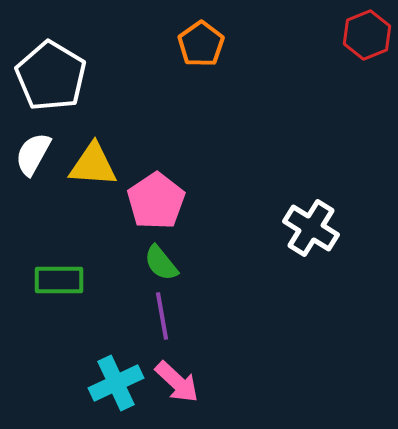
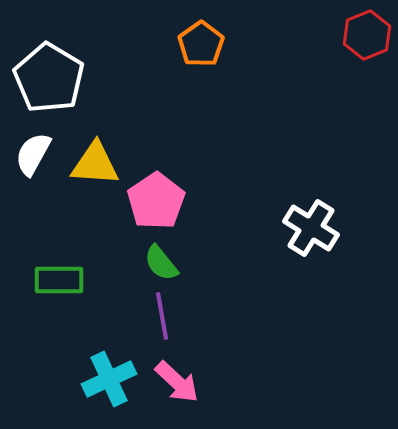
white pentagon: moved 2 px left, 2 px down
yellow triangle: moved 2 px right, 1 px up
cyan cross: moved 7 px left, 4 px up
